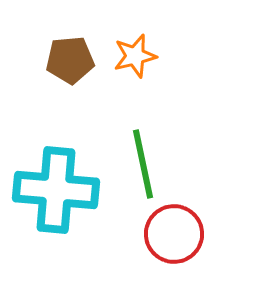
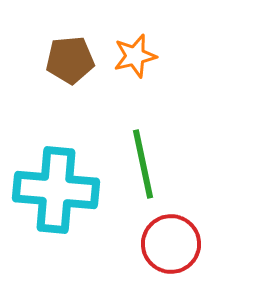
red circle: moved 3 px left, 10 px down
